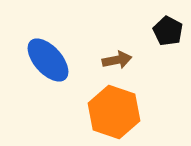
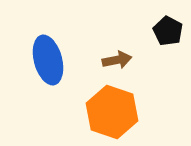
blue ellipse: rotated 27 degrees clockwise
orange hexagon: moved 2 px left
